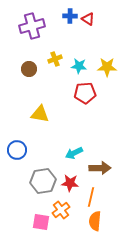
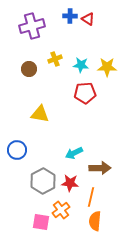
cyan star: moved 2 px right, 1 px up
gray hexagon: rotated 20 degrees counterclockwise
